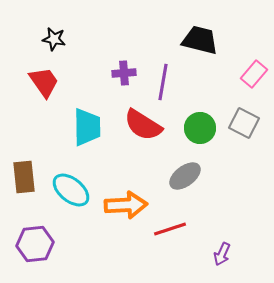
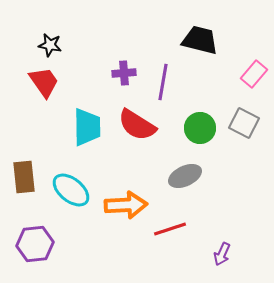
black star: moved 4 px left, 6 px down
red semicircle: moved 6 px left
gray ellipse: rotated 12 degrees clockwise
